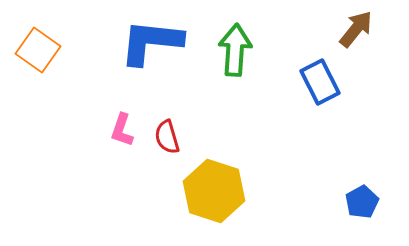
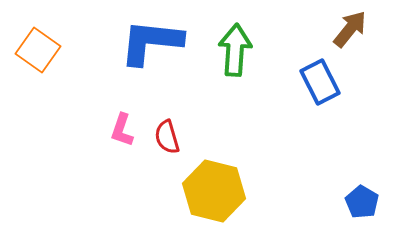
brown arrow: moved 6 px left
yellow hexagon: rotated 4 degrees counterclockwise
blue pentagon: rotated 12 degrees counterclockwise
